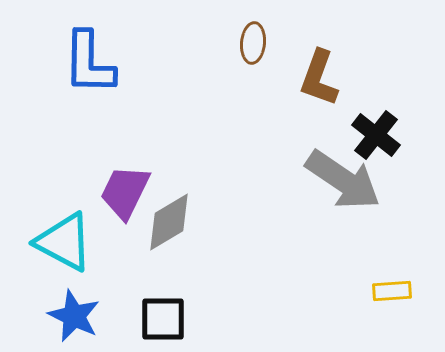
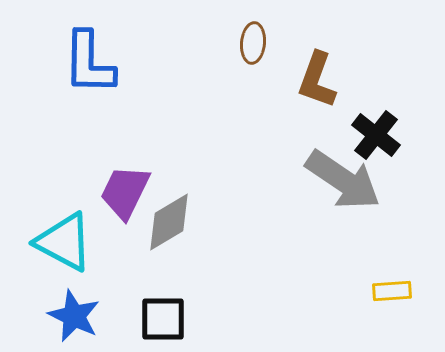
brown L-shape: moved 2 px left, 2 px down
